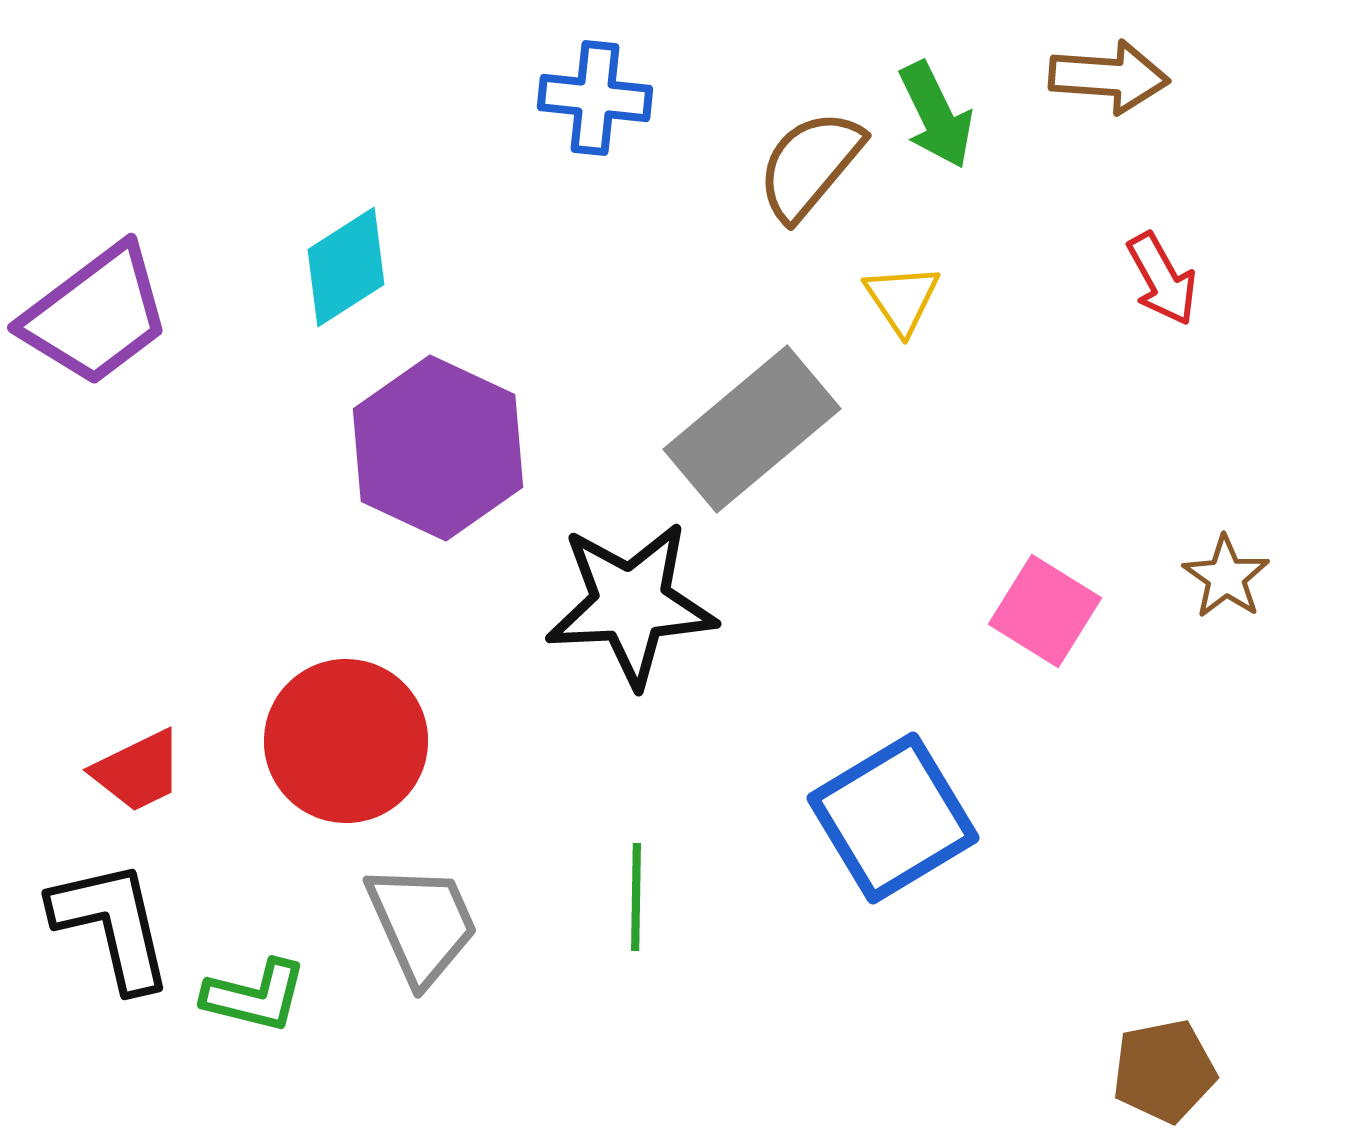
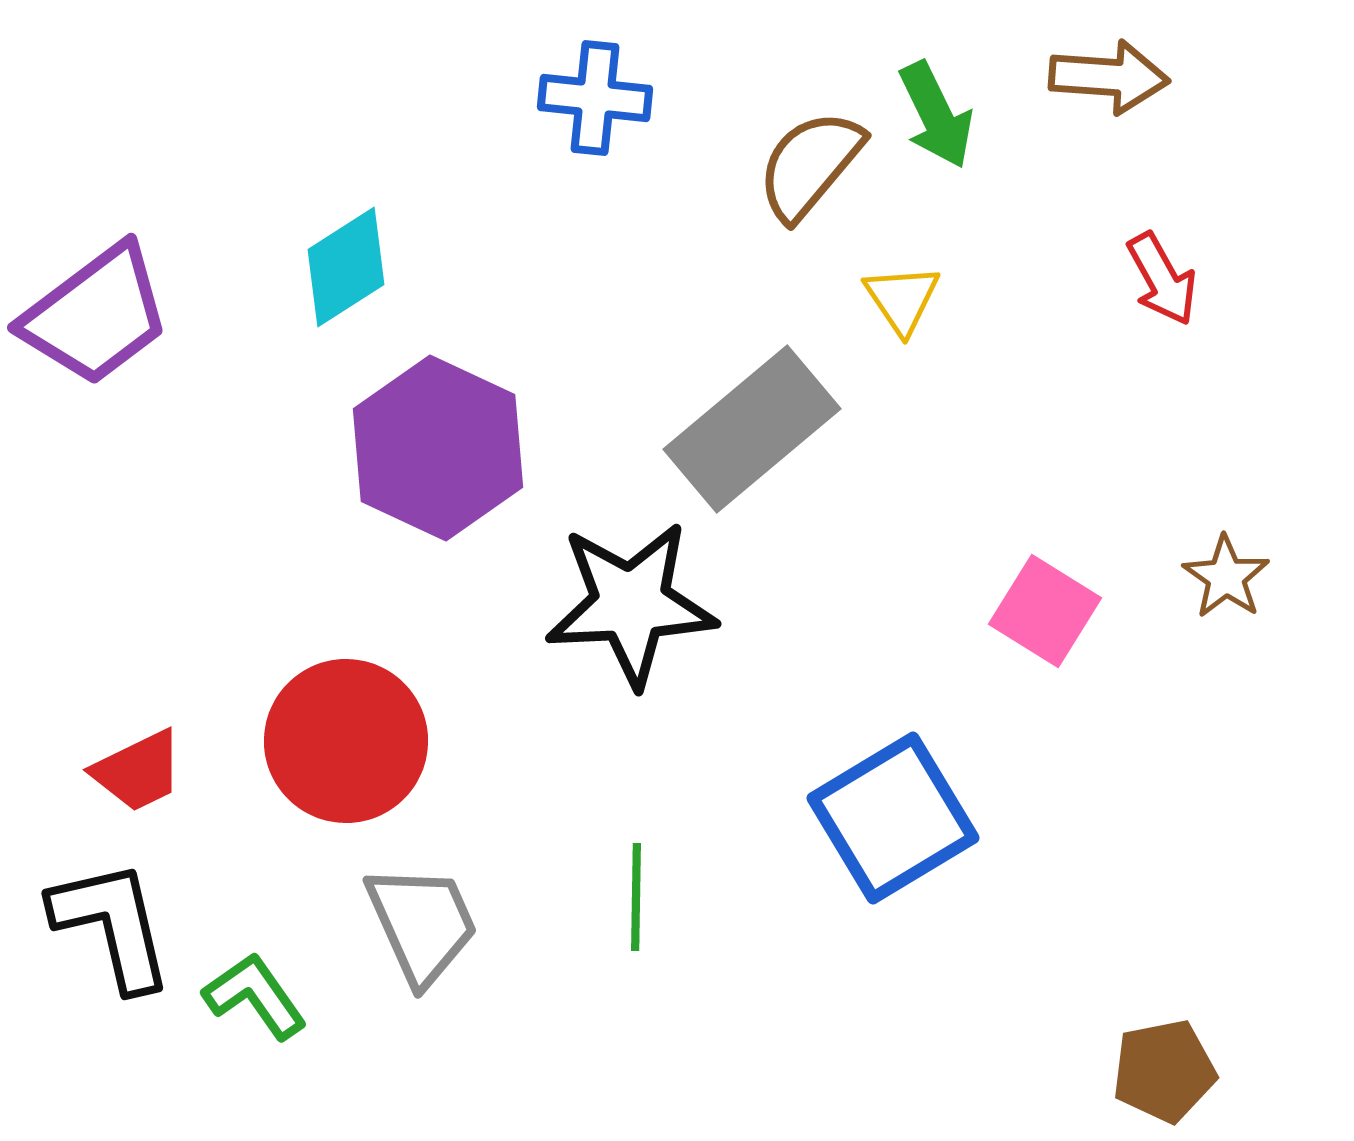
green L-shape: rotated 139 degrees counterclockwise
